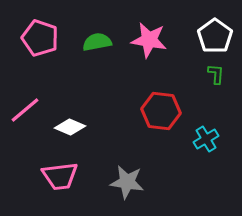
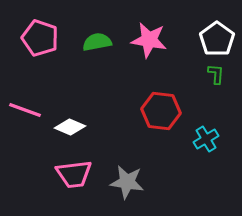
white pentagon: moved 2 px right, 3 px down
pink line: rotated 60 degrees clockwise
pink trapezoid: moved 14 px right, 2 px up
